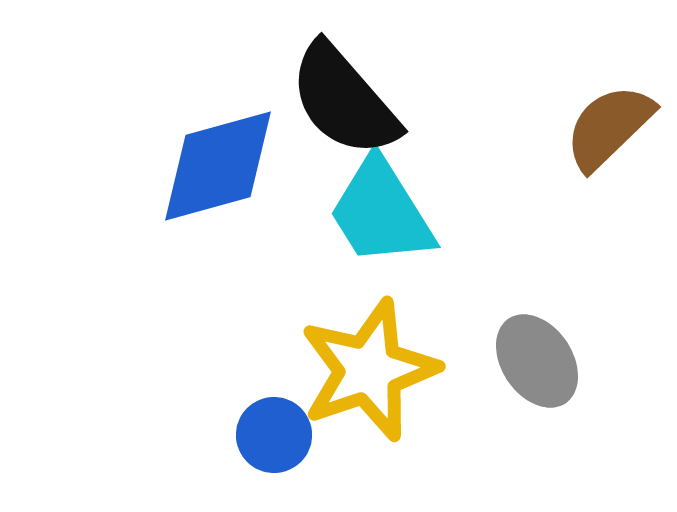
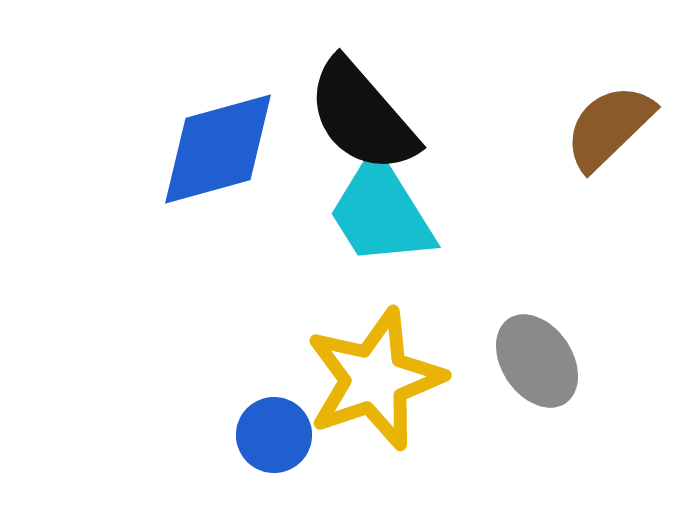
black semicircle: moved 18 px right, 16 px down
blue diamond: moved 17 px up
yellow star: moved 6 px right, 9 px down
